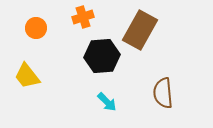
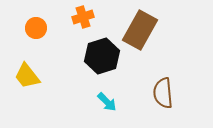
black hexagon: rotated 12 degrees counterclockwise
